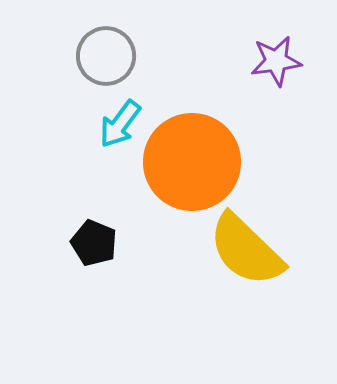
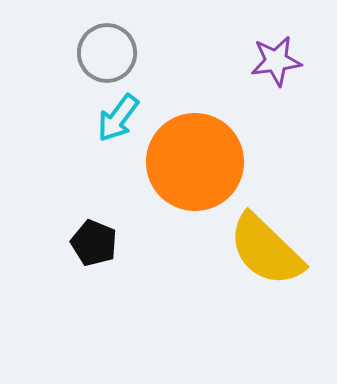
gray circle: moved 1 px right, 3 px up
cyan arrow: moved 2 px left, 6 px up
orange circle: moved 3 px right
yellow semicircle: moved 20 px right
